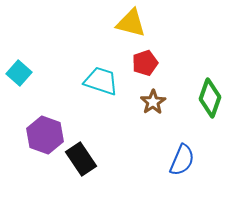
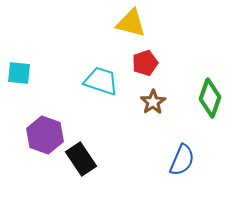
cyan square: rotated 35 degrees counterclockwise
